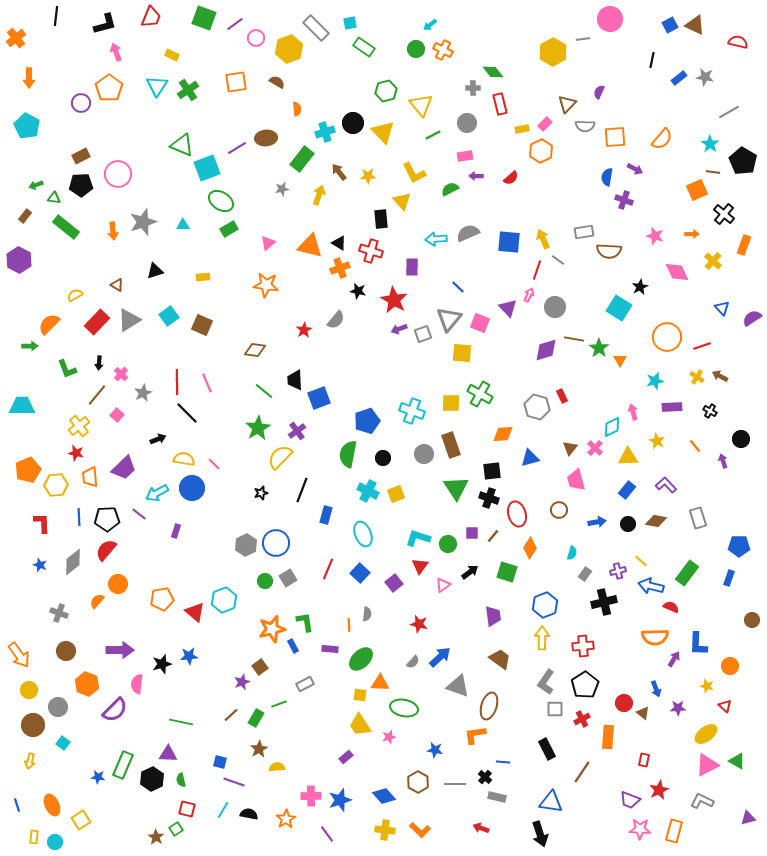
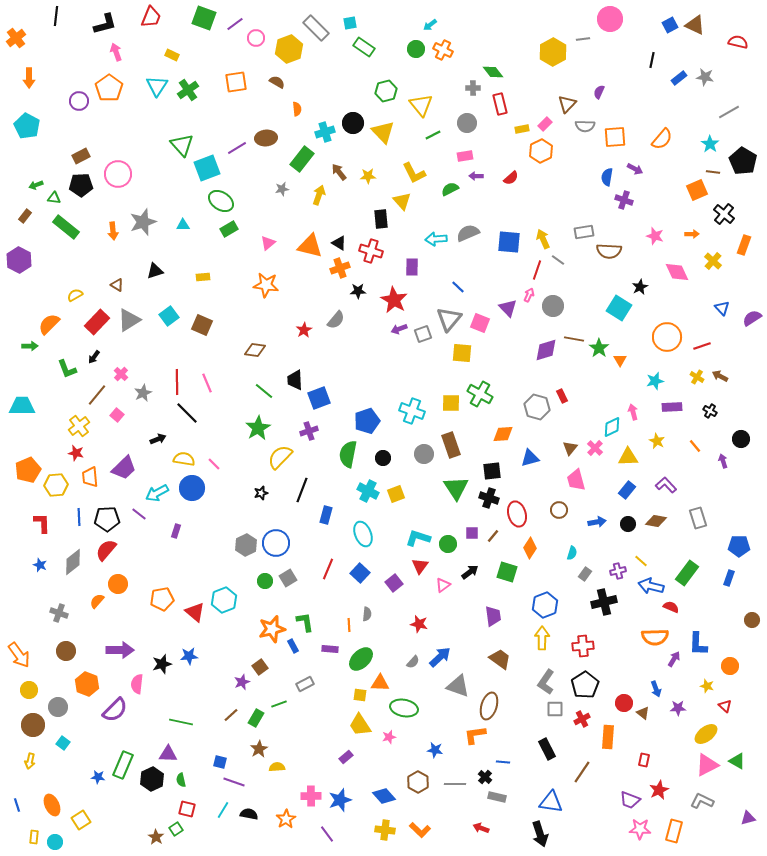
purple circle at (81, 103): moved 2 px left, 2 px up
green triangle at (182, 145): rotated 25 degrees clockwise
black star at (358, 291): rotated 14 degrees counterclockwise
gray circle at (555, 307): moved 2 px left, 1 px up
black arrow at (99, 363): moved 5 px left, 6 px up; rotated 32 degrees clockwise
purple cross at (297, 431): moved 12 px right; rotated 18 degrees clockwise
